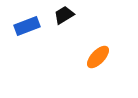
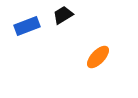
black trapezoid: moved 1 px left
